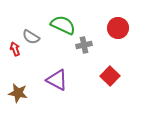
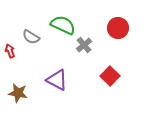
gray cross: rotated 28 degrees counterclockwise
red arrow: moved 5 px left, 2 px down
